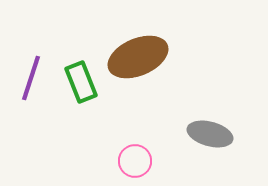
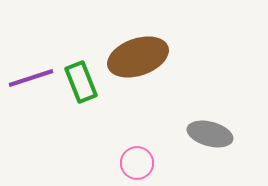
brown ellipse: rotated 4 degrees clockwise
purple line: rotated 54 degrees clockwise
pink circle: moved 2 px right, 2 px down
